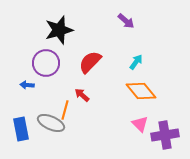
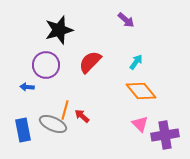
purple arrow: moved 1 px up
purple circle: moved 2 px down
blue arrow: moved 2 px down
red arrow: moved 21 px down
gray ellipse: moved 2 px right, 1 px down
blue rectangle: moved 2 px right, 1 px down
